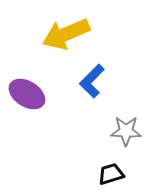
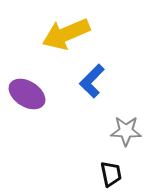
black trapezoid: rotated 96 degrees clockwise
